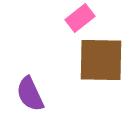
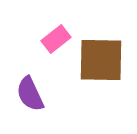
pink rectangle: moved 24 px left, 21 px down
